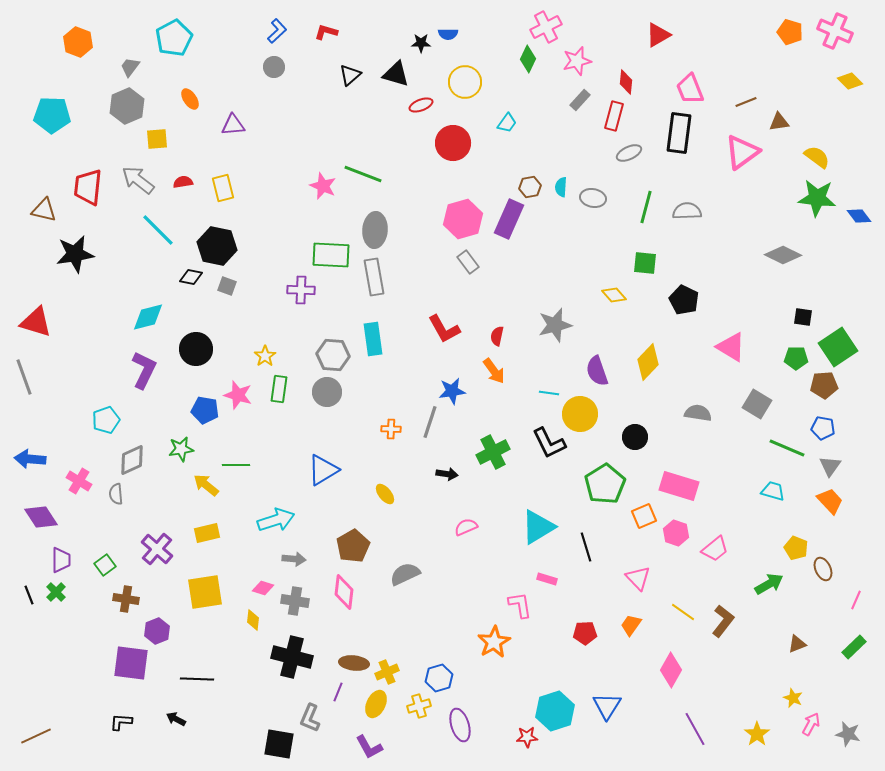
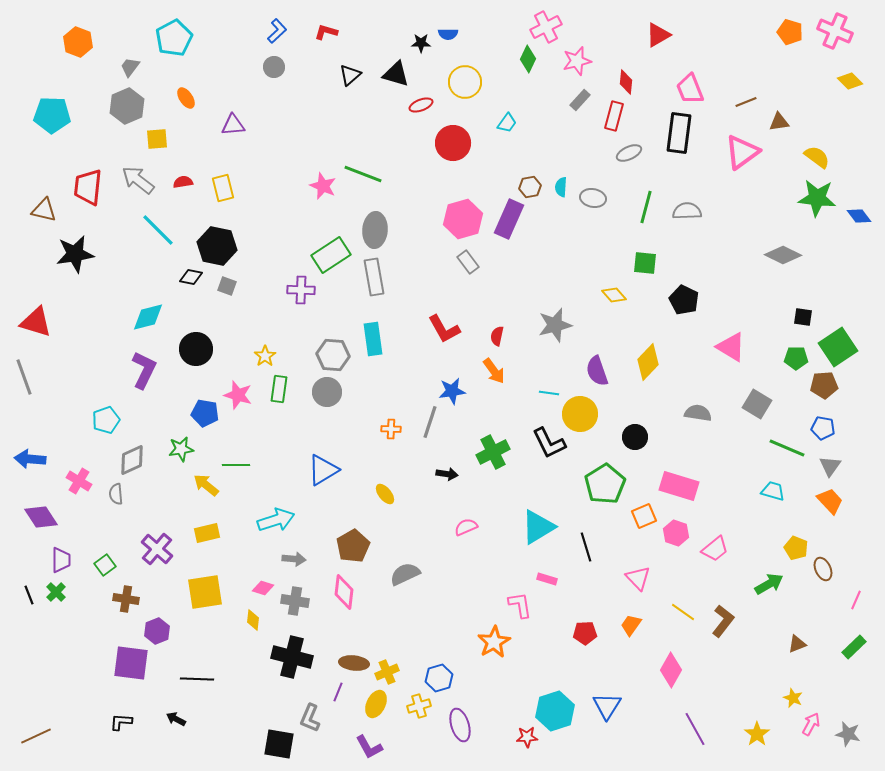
orange ellipse at (190, 99): moved 4 px left, 1 px up
green rectangle at (331, 255): rotated 36 degrees counterclockwise
blue pentagon at (205, 410): moved 3 px down
